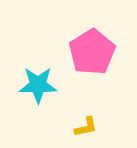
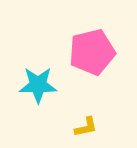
pink pentagon: rotated 18 degrees clockwise
